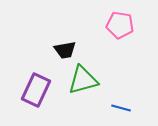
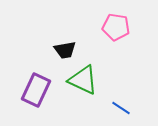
pink pentagon: moved 4 px left, 2 px down
green triangle: rotated 40 degrees clockwise
blue line: rotated 18 degrees clockwise
